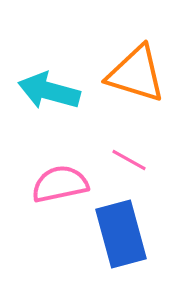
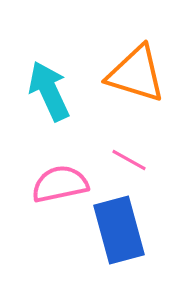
cyan arrow: rotated 50 degrees clockwise
blue rectangle: moved 2 px left, 4 px up
